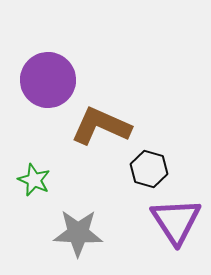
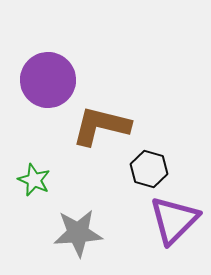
brown L-shape: rotated 10 degrees counterclockwise
purple triangle: moved 2 px left, 1 px up; rotated 18 degrees clockwise
gray star: rotated 6 degrees counterclockwise
